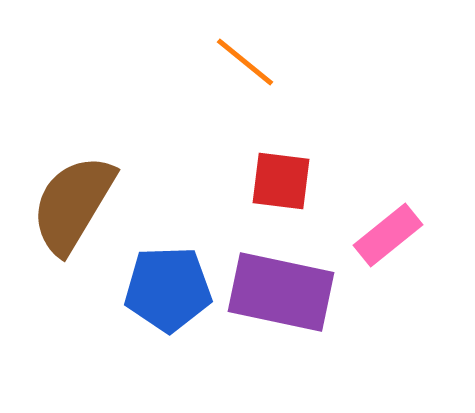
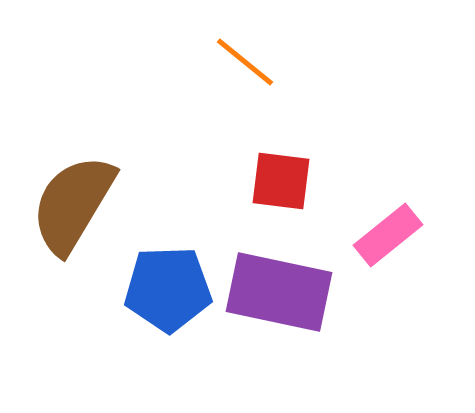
purple rectangle: moved 2 px left
